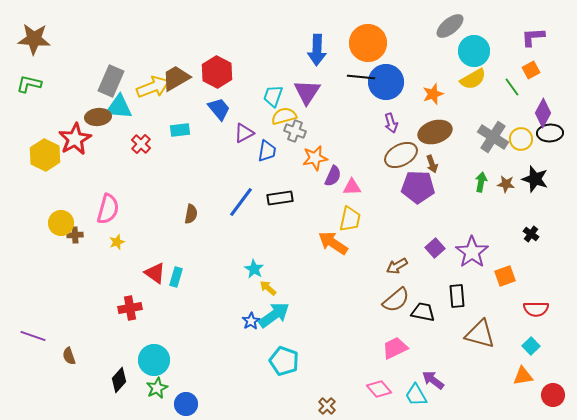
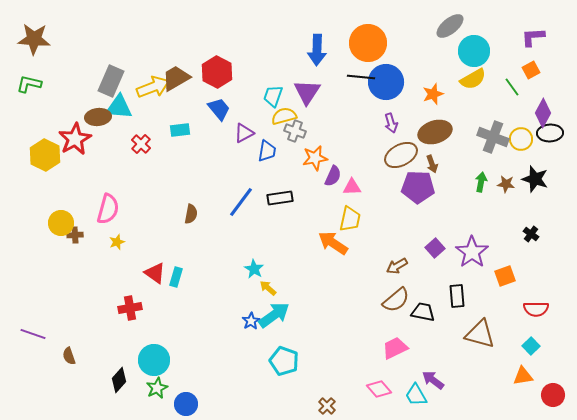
gray cross at (493, 137): rotated 12 degrees counterclockwise
purple line at (33, 336): moved 2 px up
